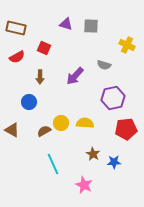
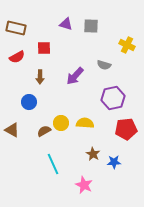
red square: rotated 24 degrees counterclockwise
